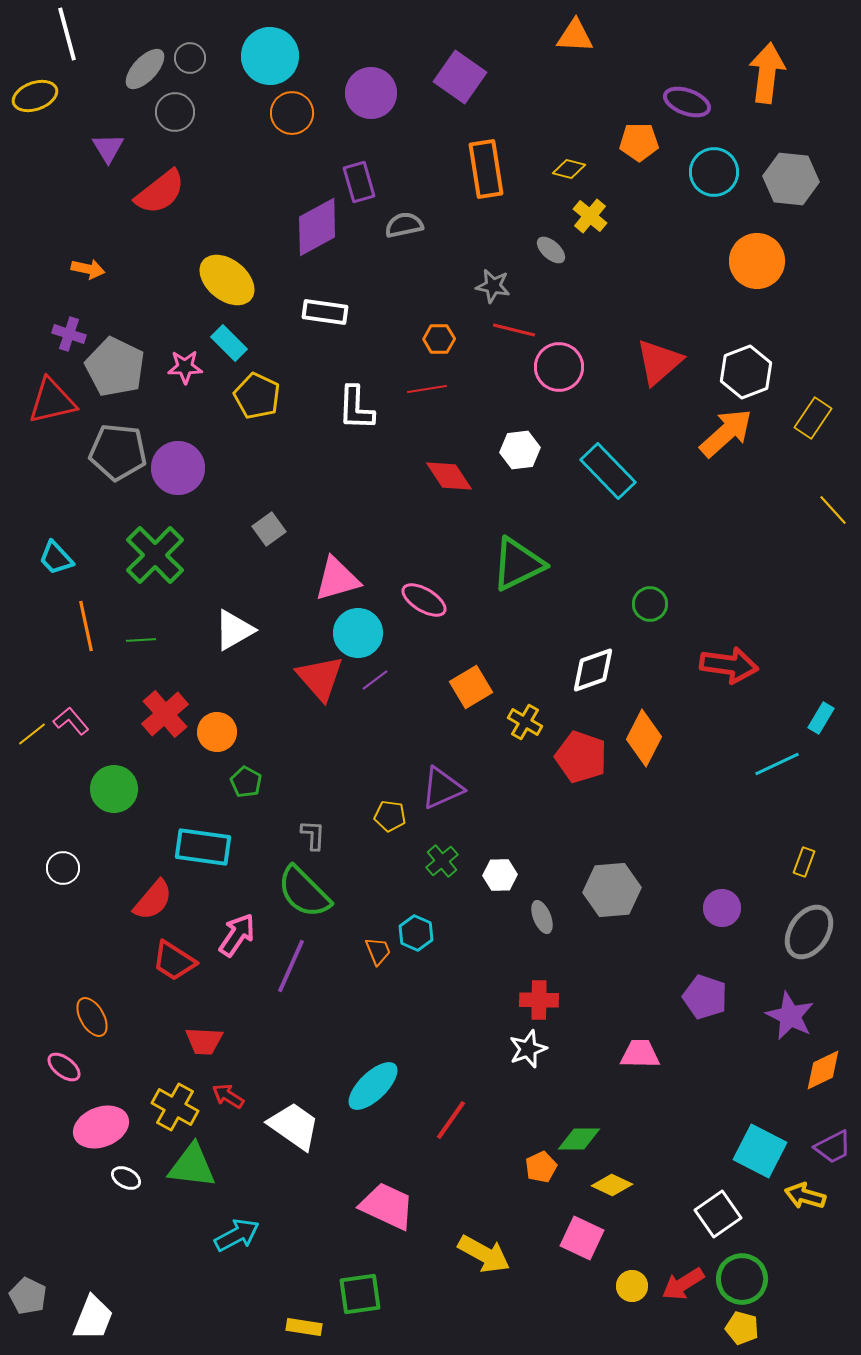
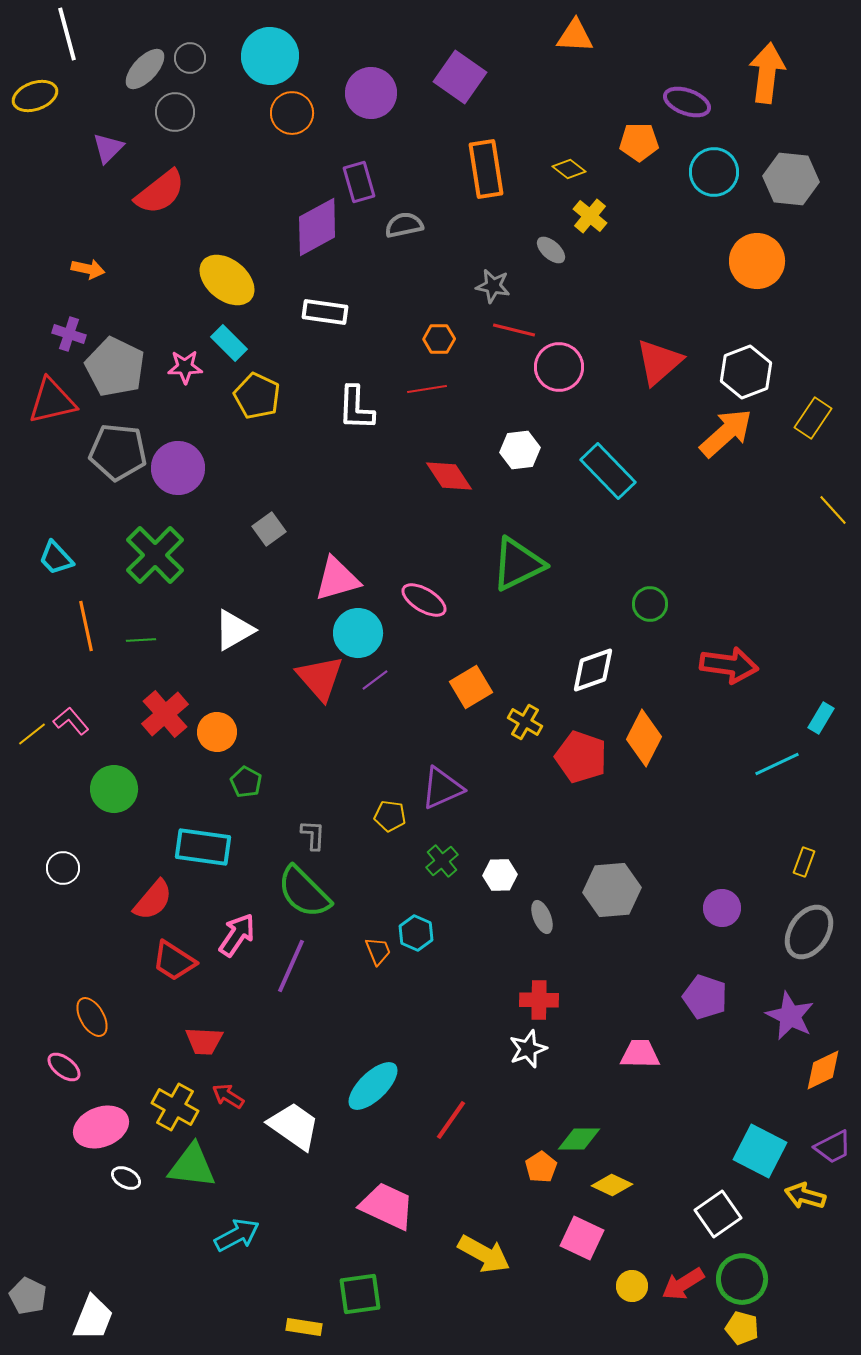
purple triangle at (108, 148): rotated 16 degrees clockwise
yellow diamond at (569, 169): rotated 24 degrees clockwise
orange pentagon at (541, 1167): rotated 8 degrees counterclockwise
